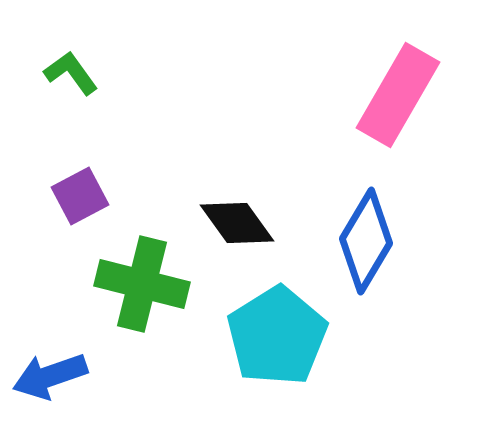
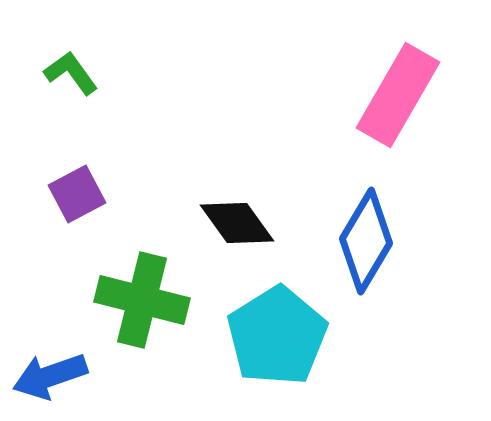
purple square: moved 3 px left, 2 px up
green cross: moved 16 px down
